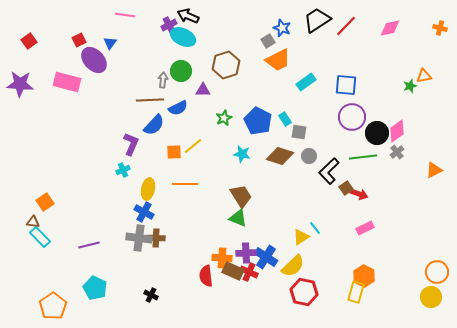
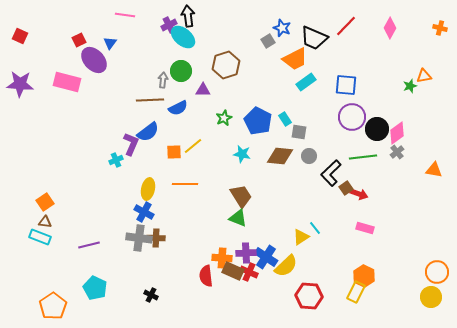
black arrow at (188, 16): rotated 60 degrees clockwise
black trapezoid at (317, 20): moved 3 px left, 18 px down; rotated 124 degrees counterclockwise
pink diamond at (390, 28): rotated 50 degrees counterclockwise
cyan ellipse at (183, 37): rotated 15 degrees clockwise
red square at (29, 41): moved 9 px left, 5 px up; rotated 28 degrees counterclockwise
orange trapezoid at (278, 60): moved 17 px right, 1 px up
blue semicircle at (154, 125): moved 6 px left, 7 px down; rotated 10 degrees clockwise
pink diamond at (397, 131): moved 2 px down
black circle at (377, 133): moved 4 px up
brown diamond at (280, 156): rotated 12 degrees counterclockwise
cyan cross at (123, 170): moved 7 px left, 10 px up
orange triangle at (434, 170): rotated 36 degrees clockwise
black L-shape at (329, 171): moved 2 px right, 2 px down
brown triangle at (33, 222): moved 12 px right
pink rectangle at (365, 228): rotated 42 degrees clockwise
cyan rectangle at (40, 237): rotated 25 degrees counterclockwise
yellow semicircle at (293, 266): moved 7 px left
red hexagon at (304, 292): moved 5 px right, 4 px down; rotated 8 degrees counterclockwise
yellow rectangle at (356, 292): rotated 10 degrees clockwise
